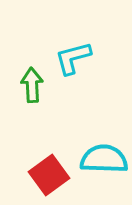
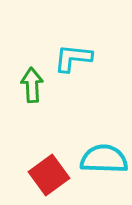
cyan L-shape: rotated 21 degrees clockwise
